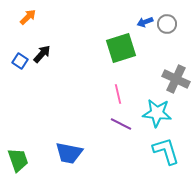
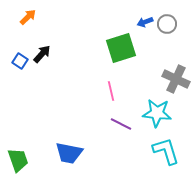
pink line: moved 7 px left, 3 px up
